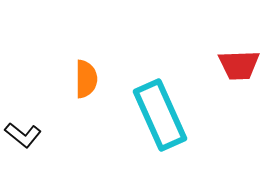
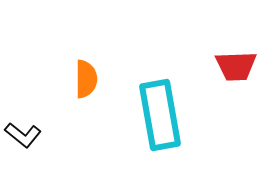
red trapezoid: moved 3 px left, 1 px down
cyan rectangle: rotated 14 degrees clockwise
